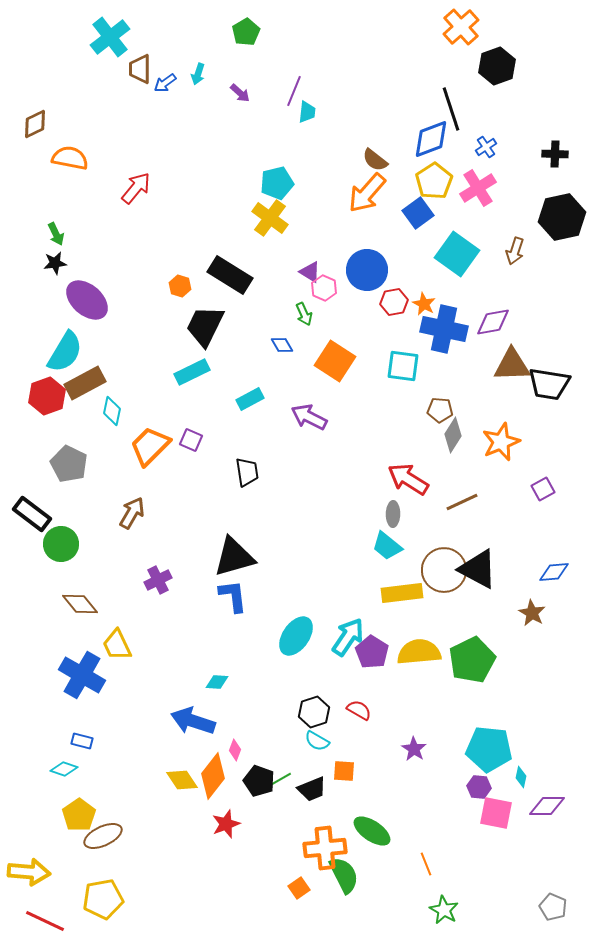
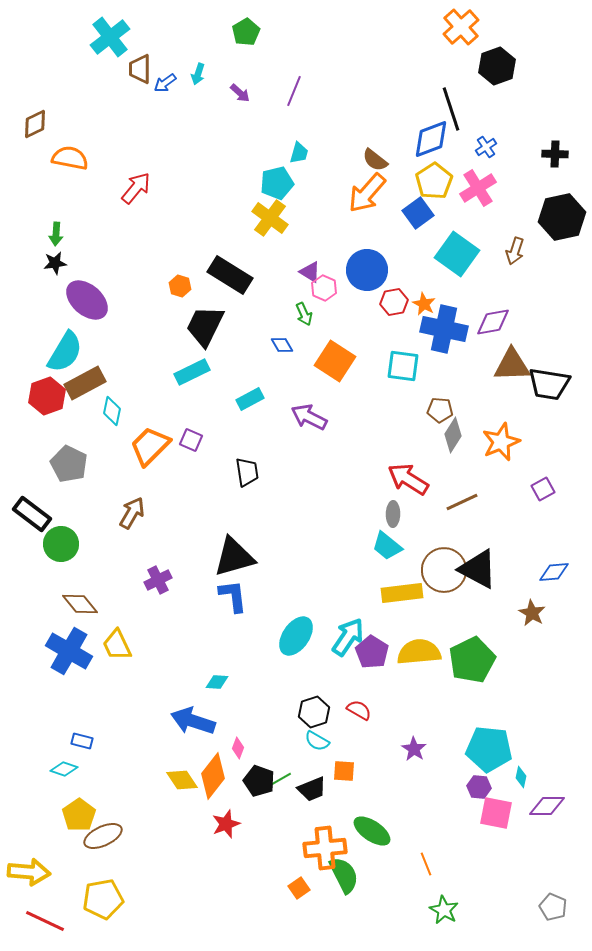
cyan trapezoid at (307, 112): moved 8 px left, 41 px down; rotated 10 degrees clockwise
green arrow at (56, 234): rotated 30 degrees clockwise
blue cross at (82, 675): moved 13 px left, 24 px up
pink diamond at (235, 750): moved 3 px right, 2 px up
